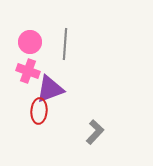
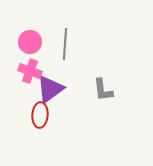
pink cross: moved 2 px right
purple triangle: rotated 16 degrees counterclockwise
red ellipse: moved 1 px right, 4 px down
gray L-shape: moved 8 px right, 42 px up; rotated 130 degrees clockwise
